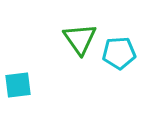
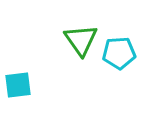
green triangle: moved 1 px right, 1 px down
